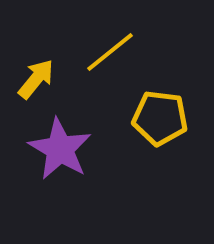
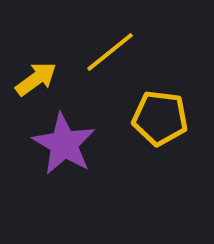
yellow arrow: rotated 15 degrees clockwise
purple star: moved 4 px right, 5 px up
